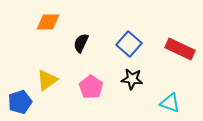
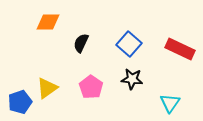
yellow triangle: moved 8 px down
cyan triangle: rotated 45 degrees clockwise
